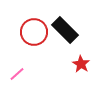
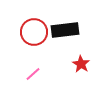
black rectangle: rotated 52 degrees counterclockwise
pink line: moved 16 px right
